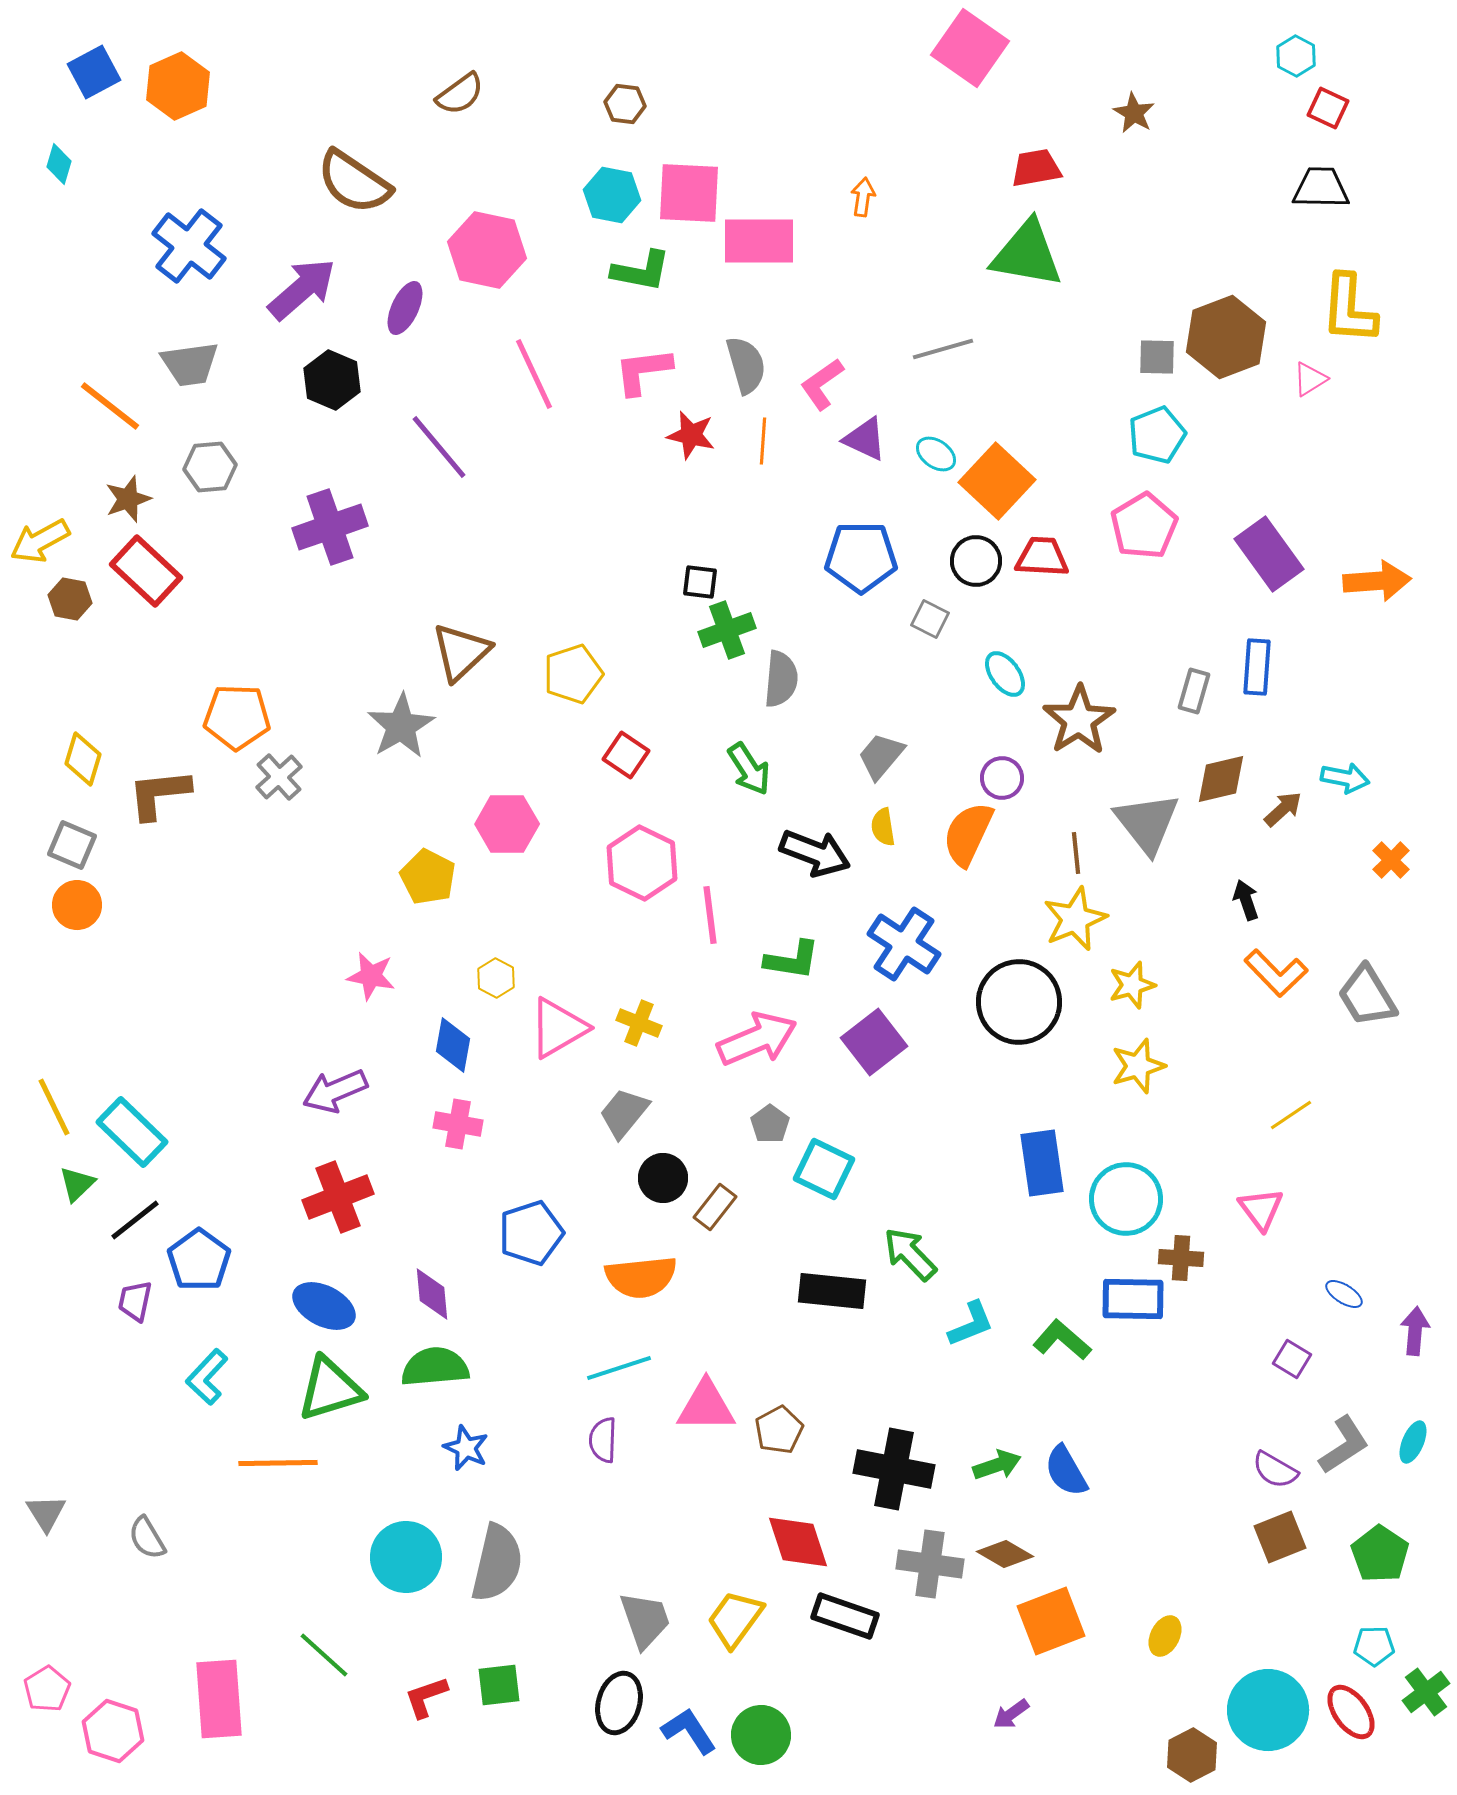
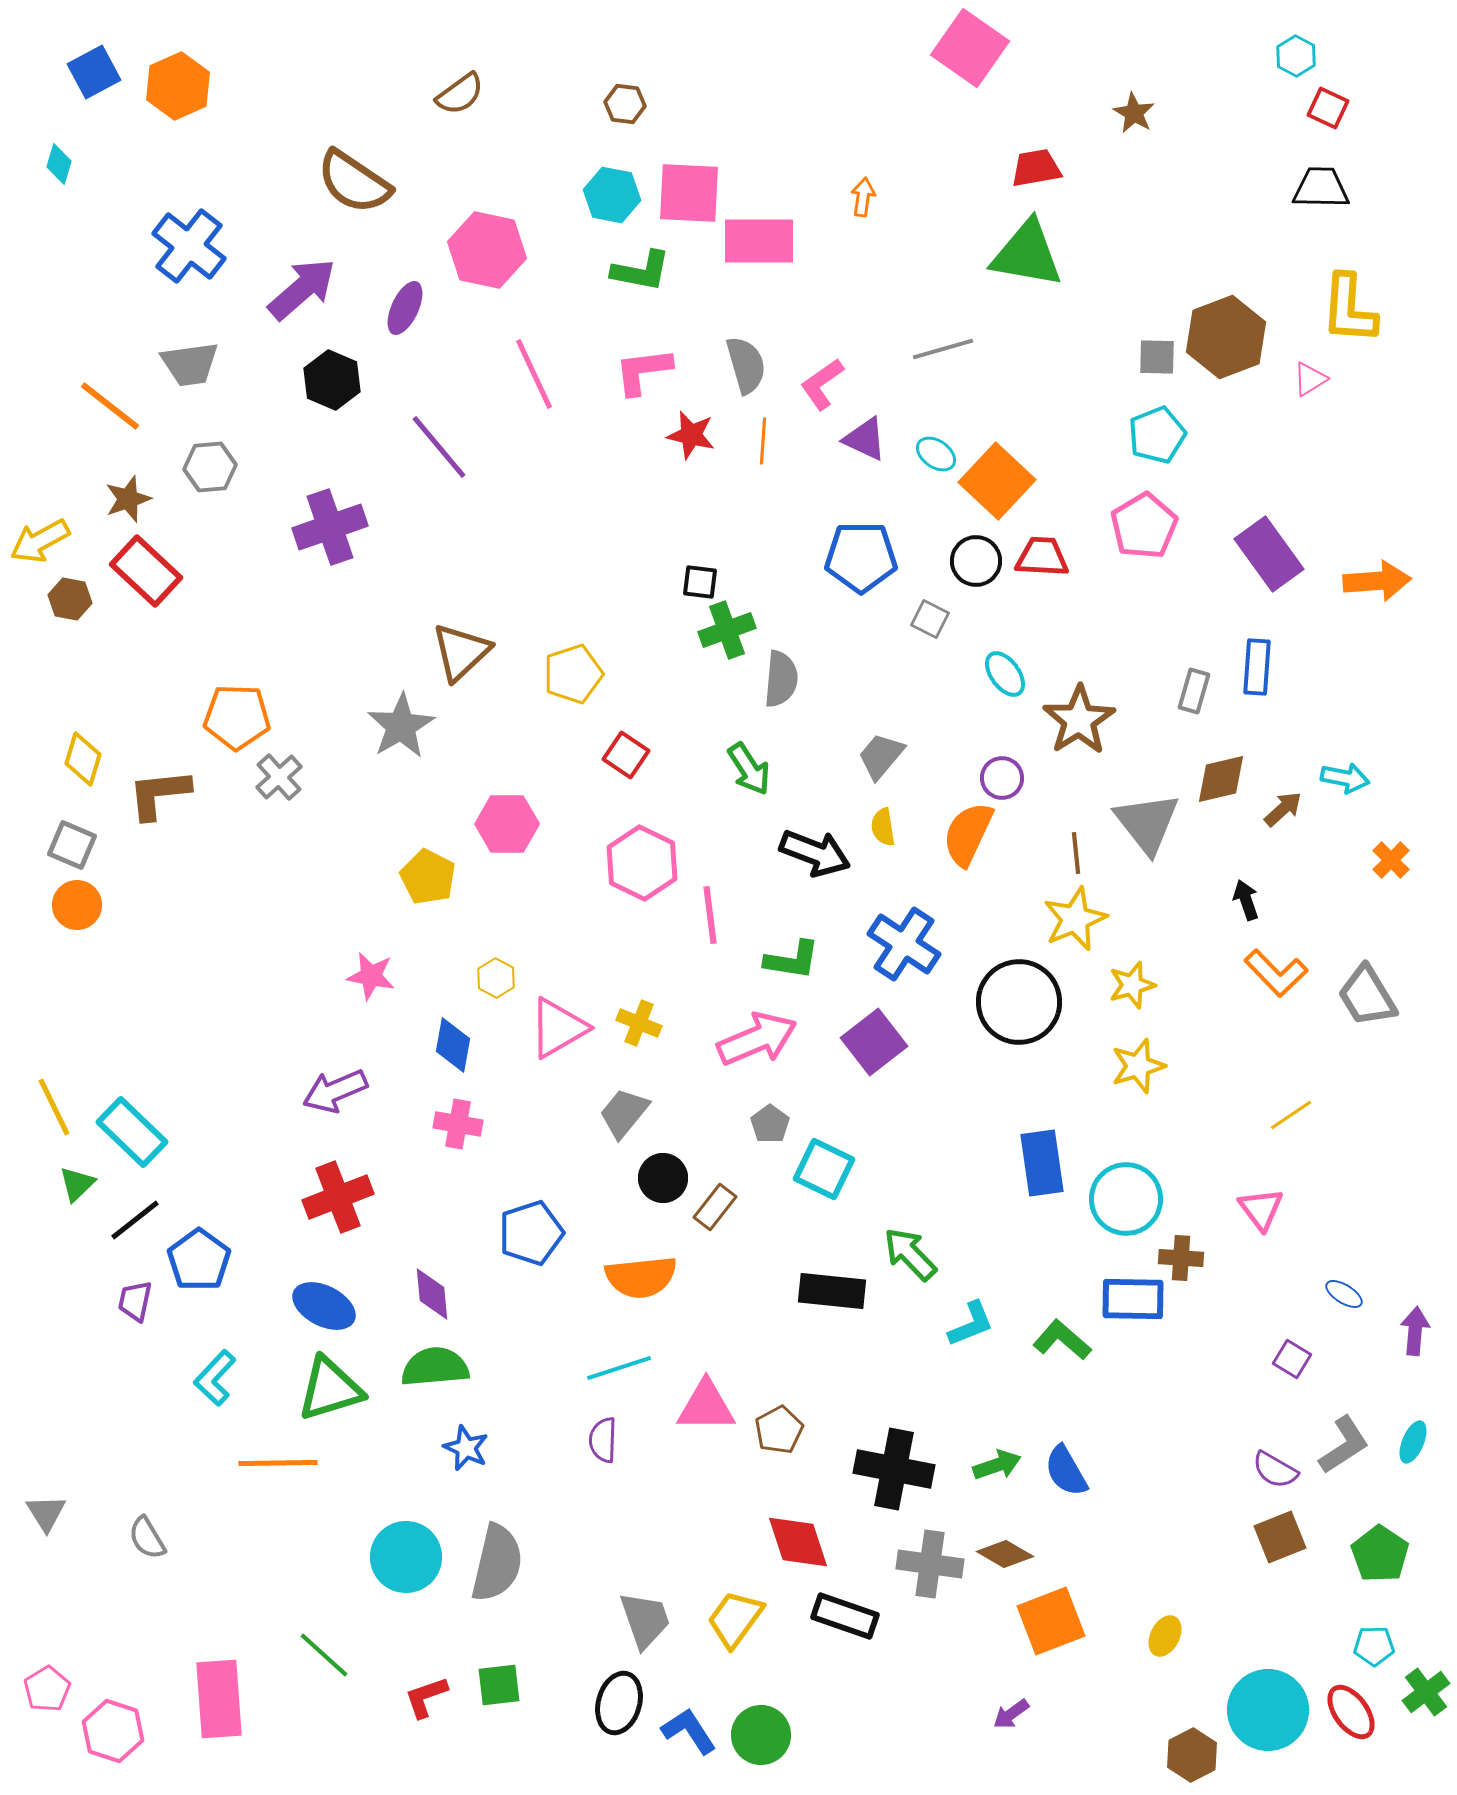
cyan L-shape at (207, 1377): moved 8 px right, 1 px down
